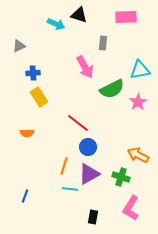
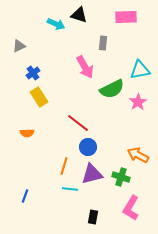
blue cross: rotated 32 degrees counterclockwise
purple triangle: moved 3 px right; rotated 15 degrees clockwise
